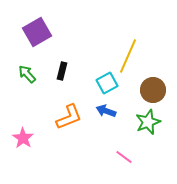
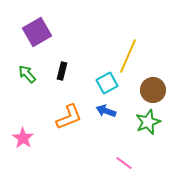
pink line: moved 6 px down
